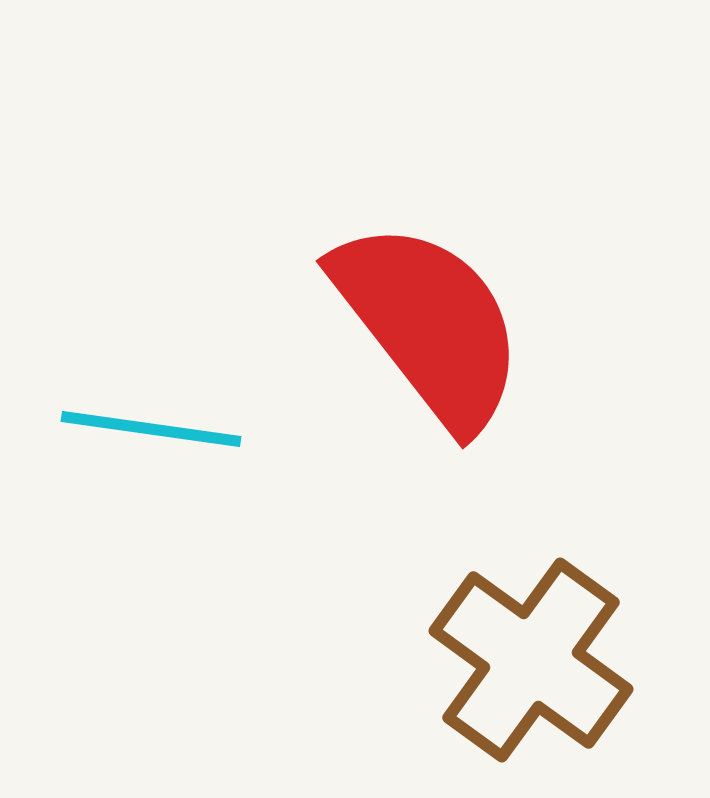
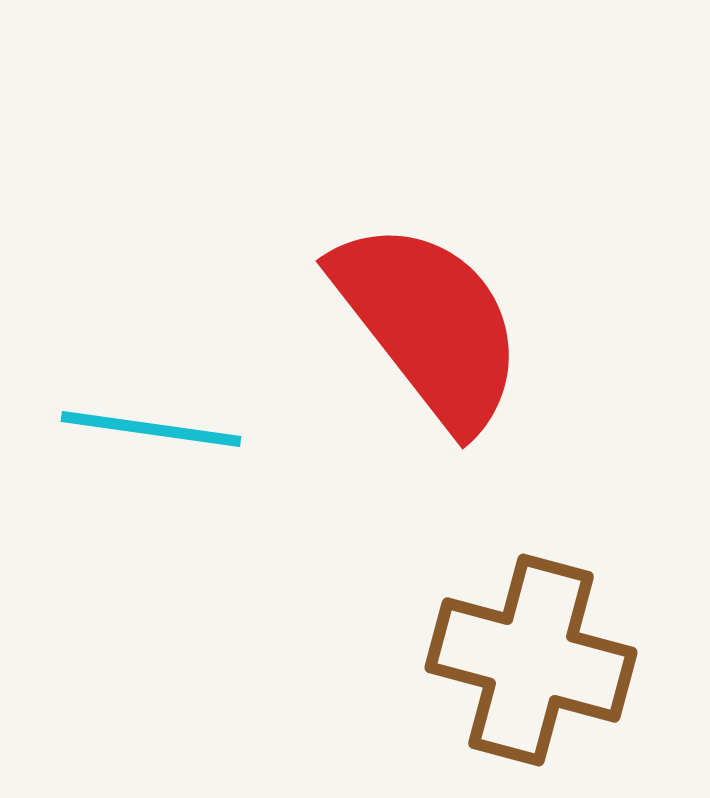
brown cross: rotated 21 degrees counterclockwise
